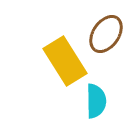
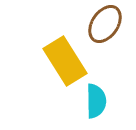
brown ellipse: moved 1 px left, 10 px up
